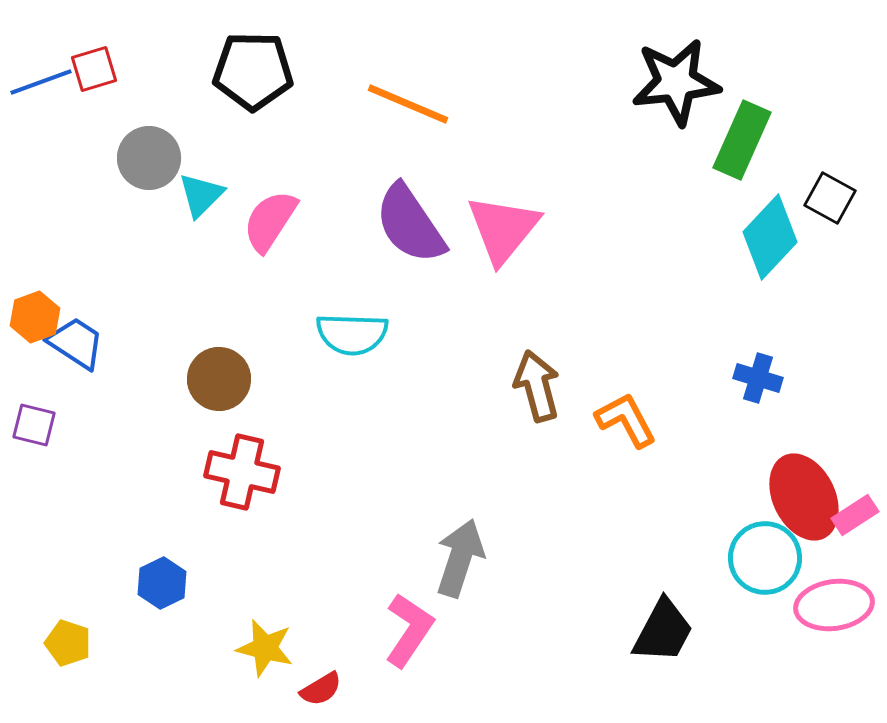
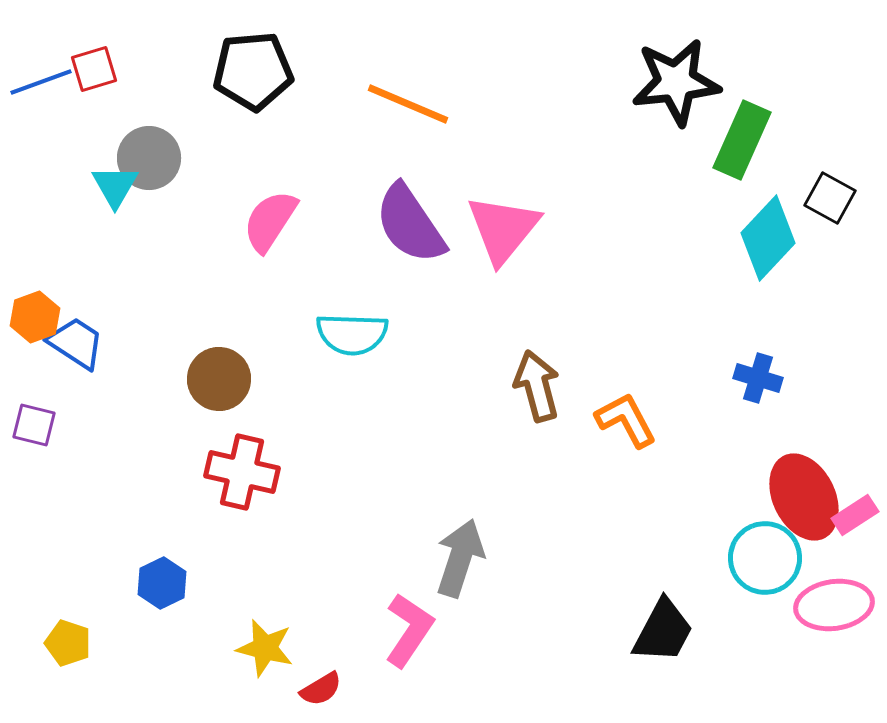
black pentagon: rotated 6 degrees counterclockwise
cyan triangle: moved 86 px left, 9 px up; rotated 15 degrees counterclockwise
cyan diamond: moved 2 px left, 1 px down
